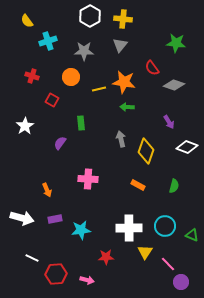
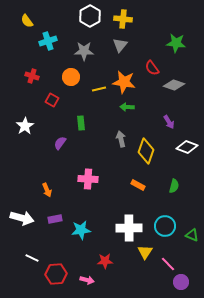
red star: moved 1 px left, 4 px down
